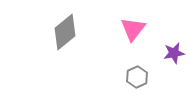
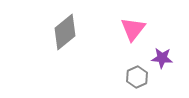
purple star: moved 12 px left, 5 px down; rotated 15 degrees clockwise
